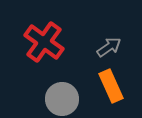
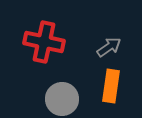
red cross: rotated 24 degrees counterclockwise
orange rectangle: rotated 32 degrees clockwise
